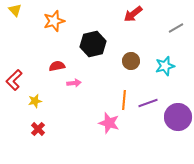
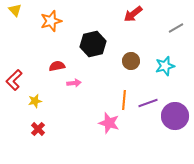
orange star: moved 3 px left
purple circle: moved 3 px left, 1 px up
